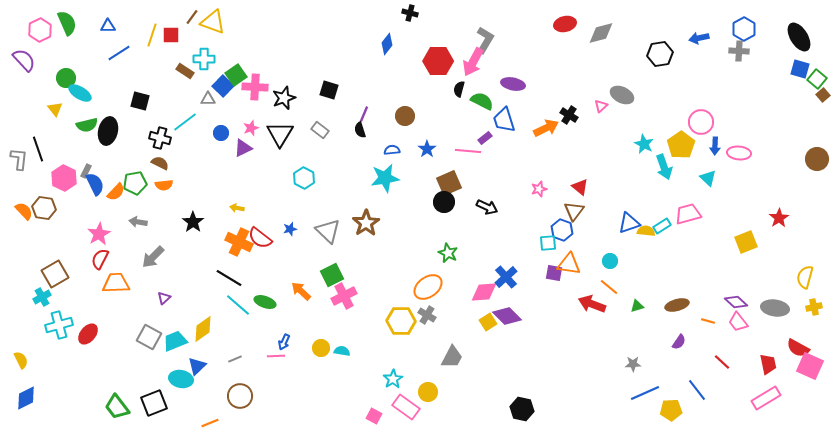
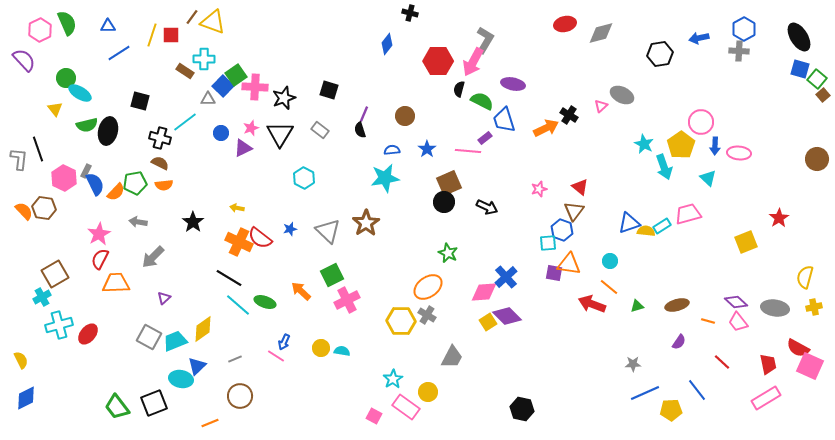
pink cross at (344, 296): moved 3 px right, 4 px down
pink line at (276, 356): rotated 36 degrees clockwise
